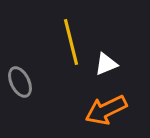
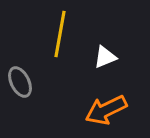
yellow line: moved 11 px left, 8 px up; rotated 24 degrees clockwise
white triangle: moved 1 px left, 7 px up
